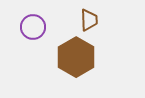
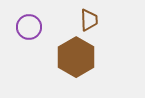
purple circle: moved 4 px left
